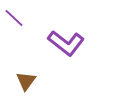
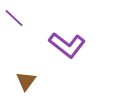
purple L-shape: moved 1 px right, 2 px down
